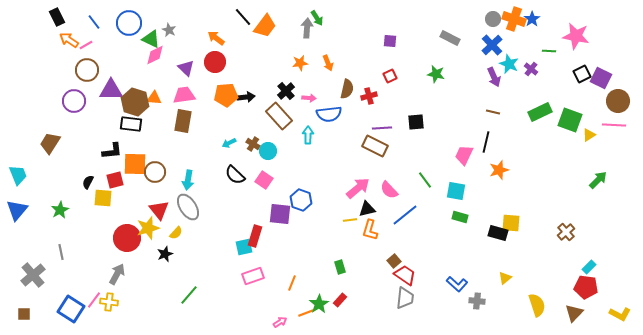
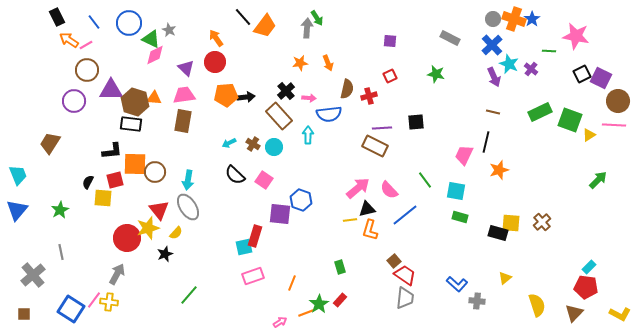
orange arrow at (216, 38): rotated 18 degrees clockwise
cyan circle at (268, 151): moved 6 px right, 4 px up
brown cross at (566, 232): moved 24 px left, 10 px up
